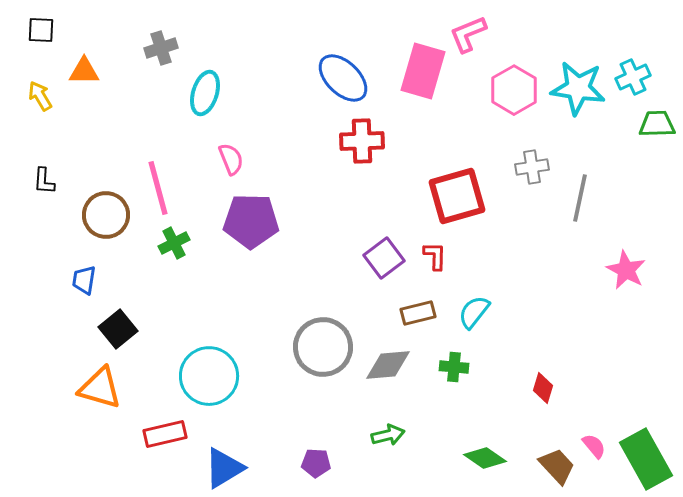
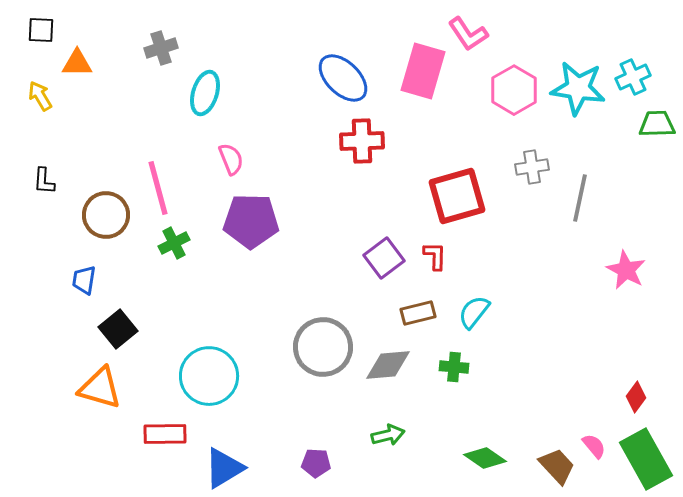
pink L-shape at (468, 34): rotated 102 degrees counterclockwise
orange triangle at (84, 71): moved 7 px left, 8 px up
red diamond at (543, 388): moved 93 px right, 9 px down; rotated 20 degrees clockwise
red rectangle at (165, 434): rotated 12 degrees clockwise
